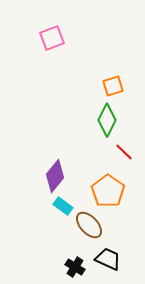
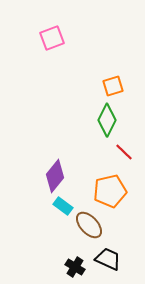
orange pentagon: moved 2 px right; rotated 24 degrees clockwise
